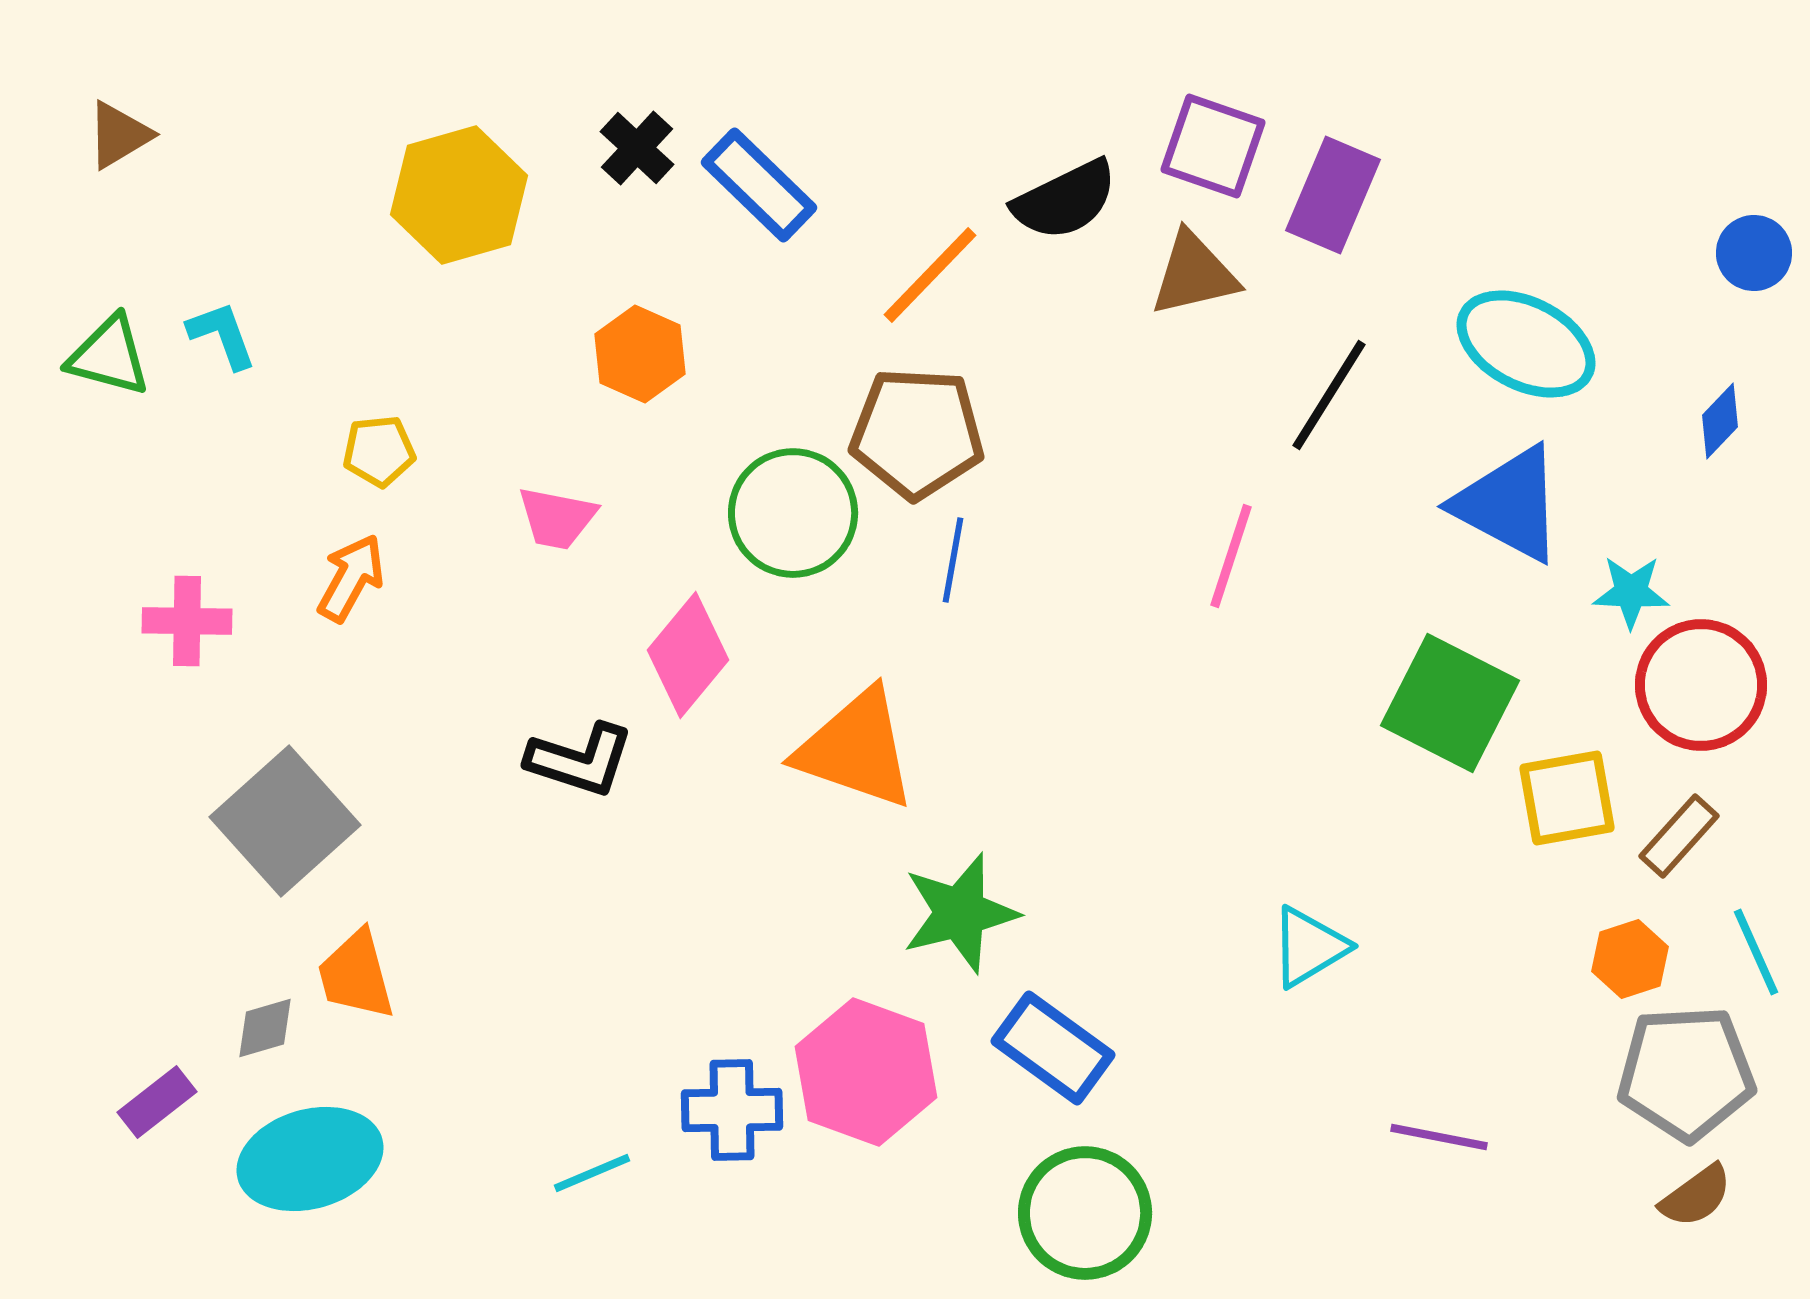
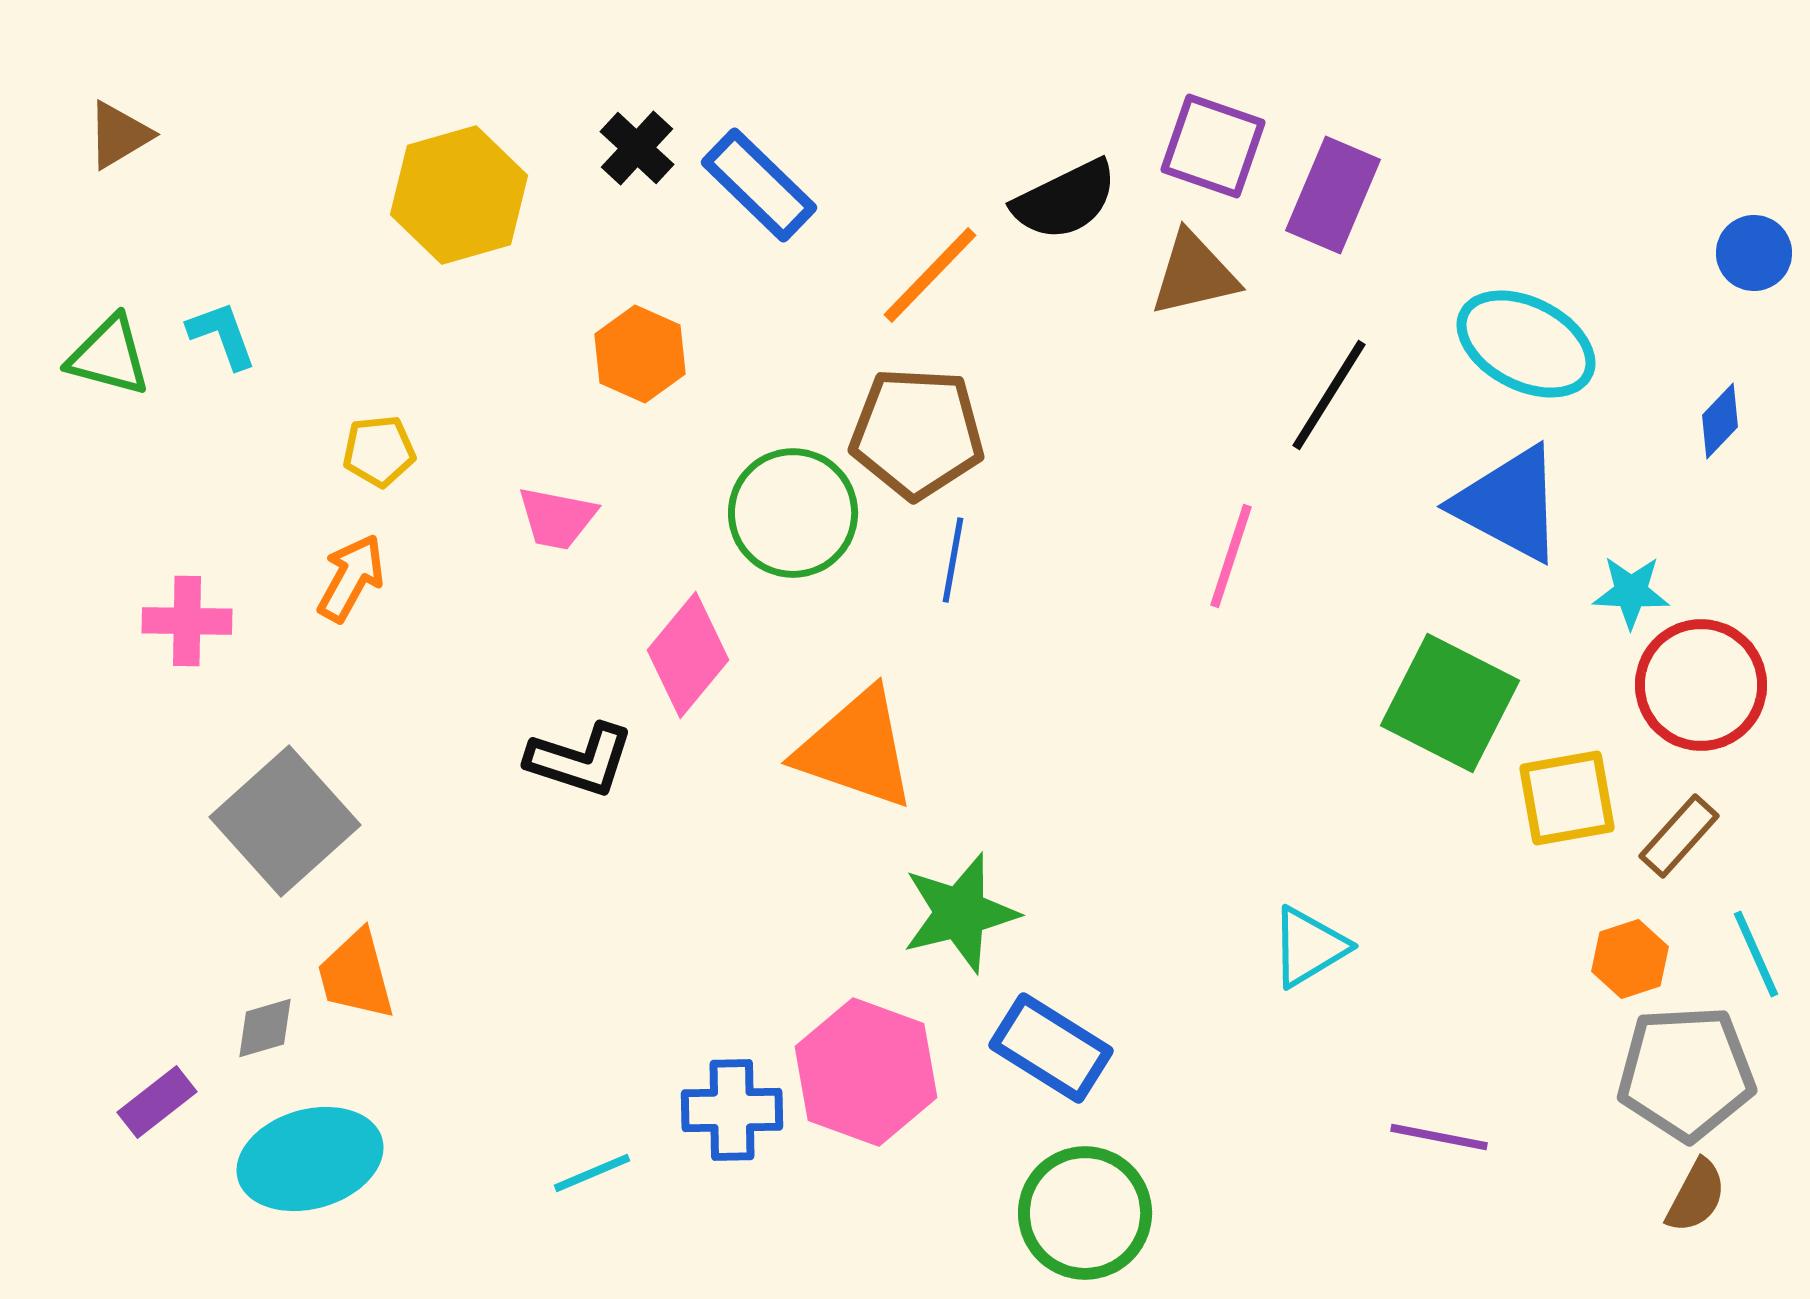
cyan line at (1756, 952): moved 2 px down
blue rectangle at (1053, 1048): moved 2 px left; rotated 4 degrees counterclockwise
brown semicircle at (1696, 1196): rotated 26 degrees counterclockwise
